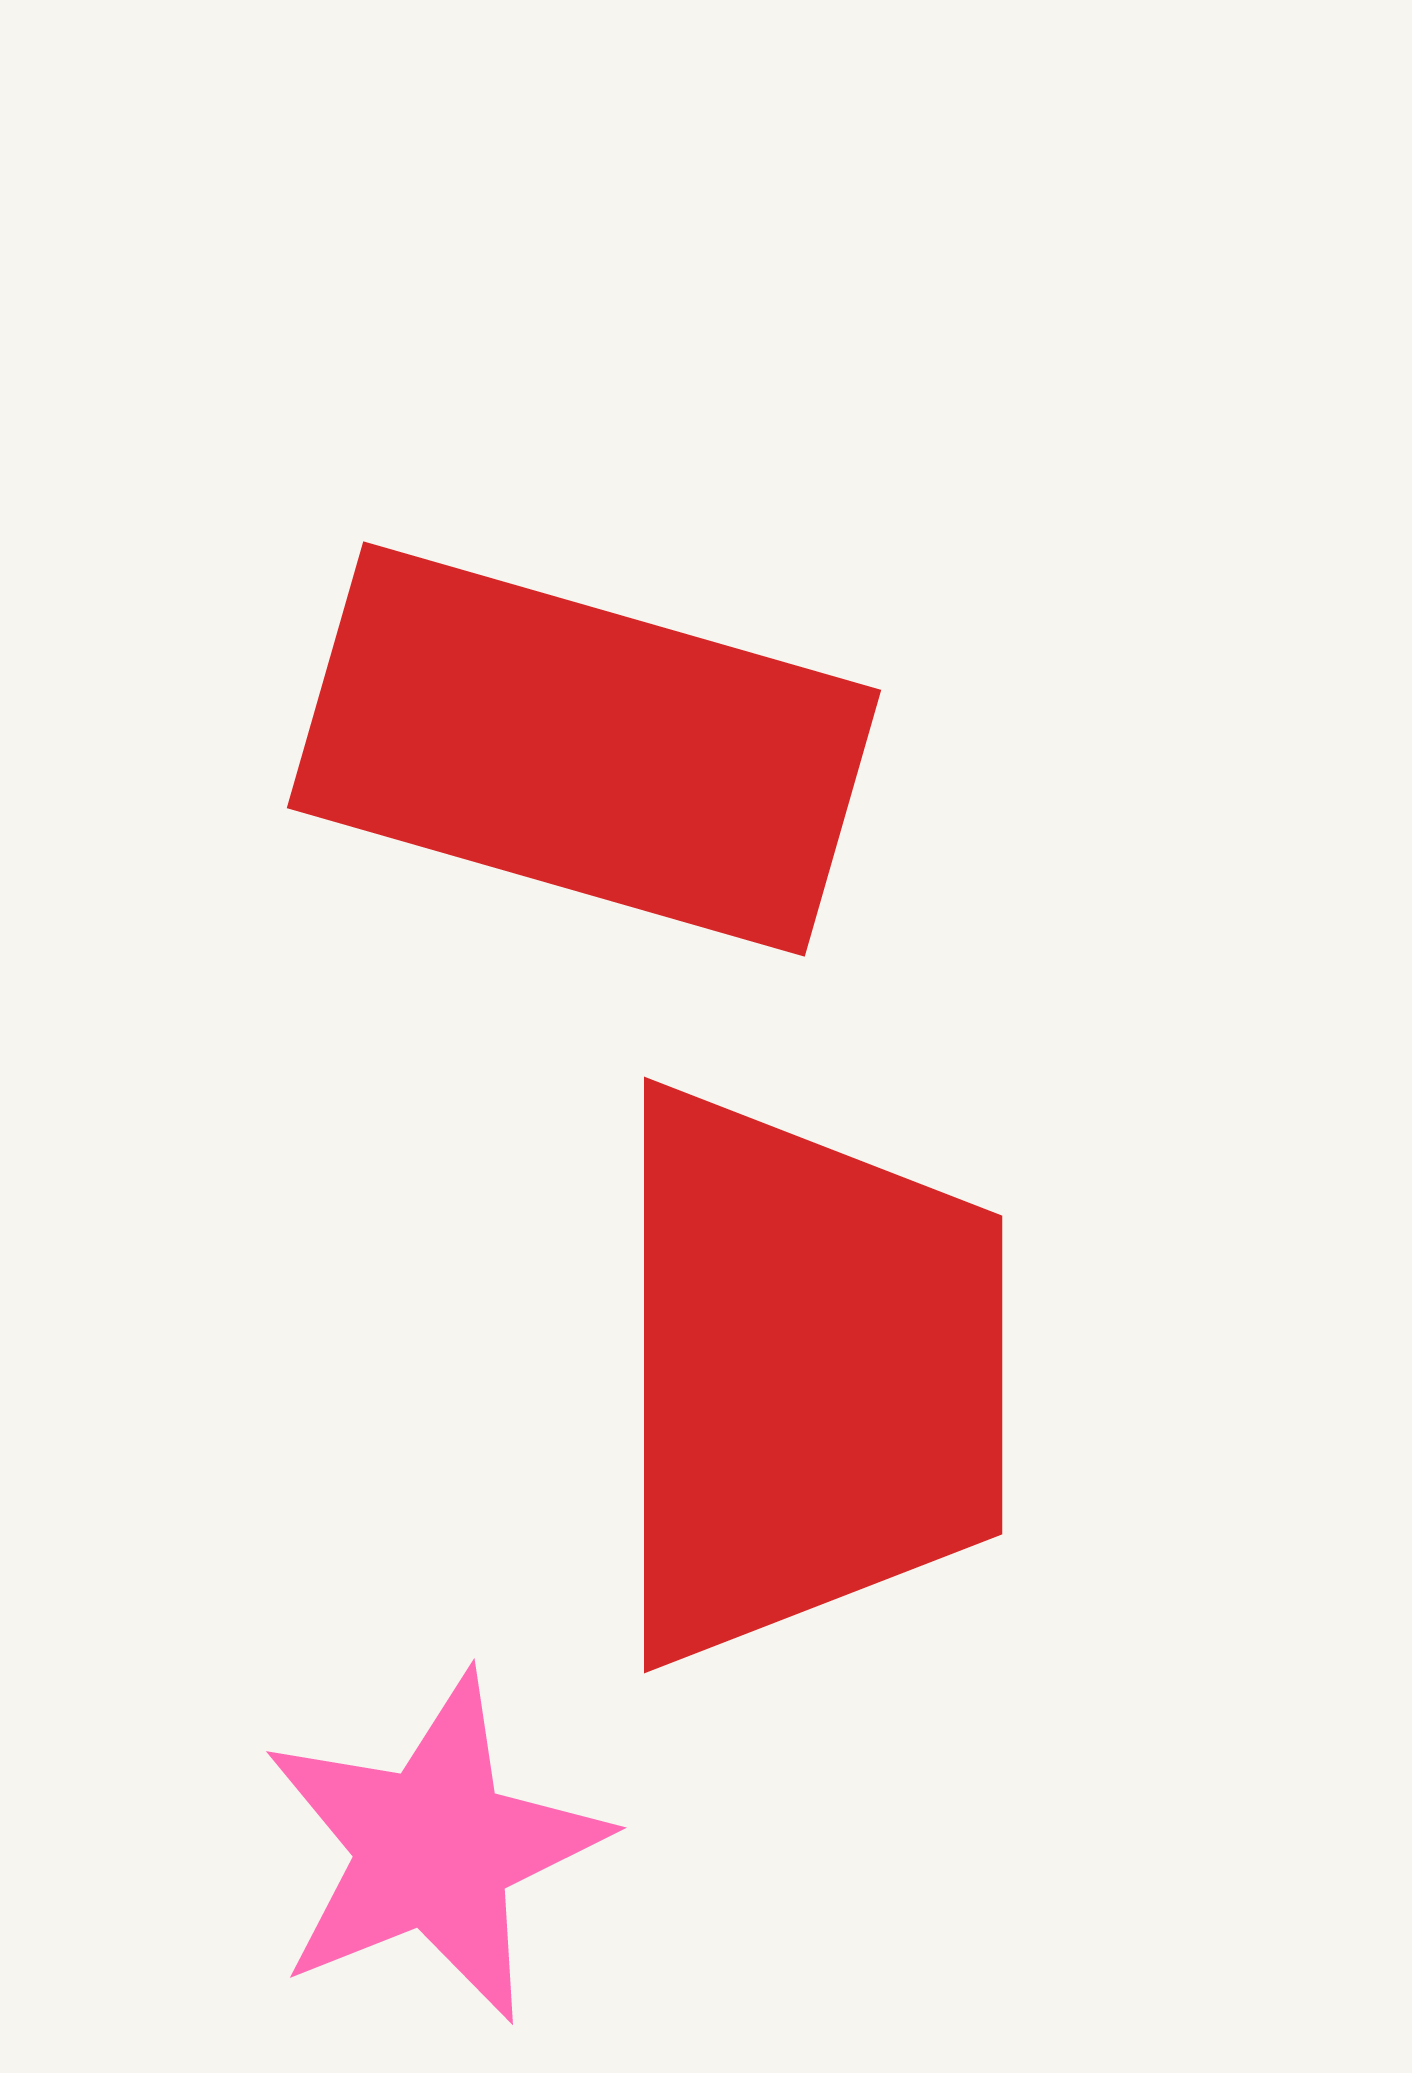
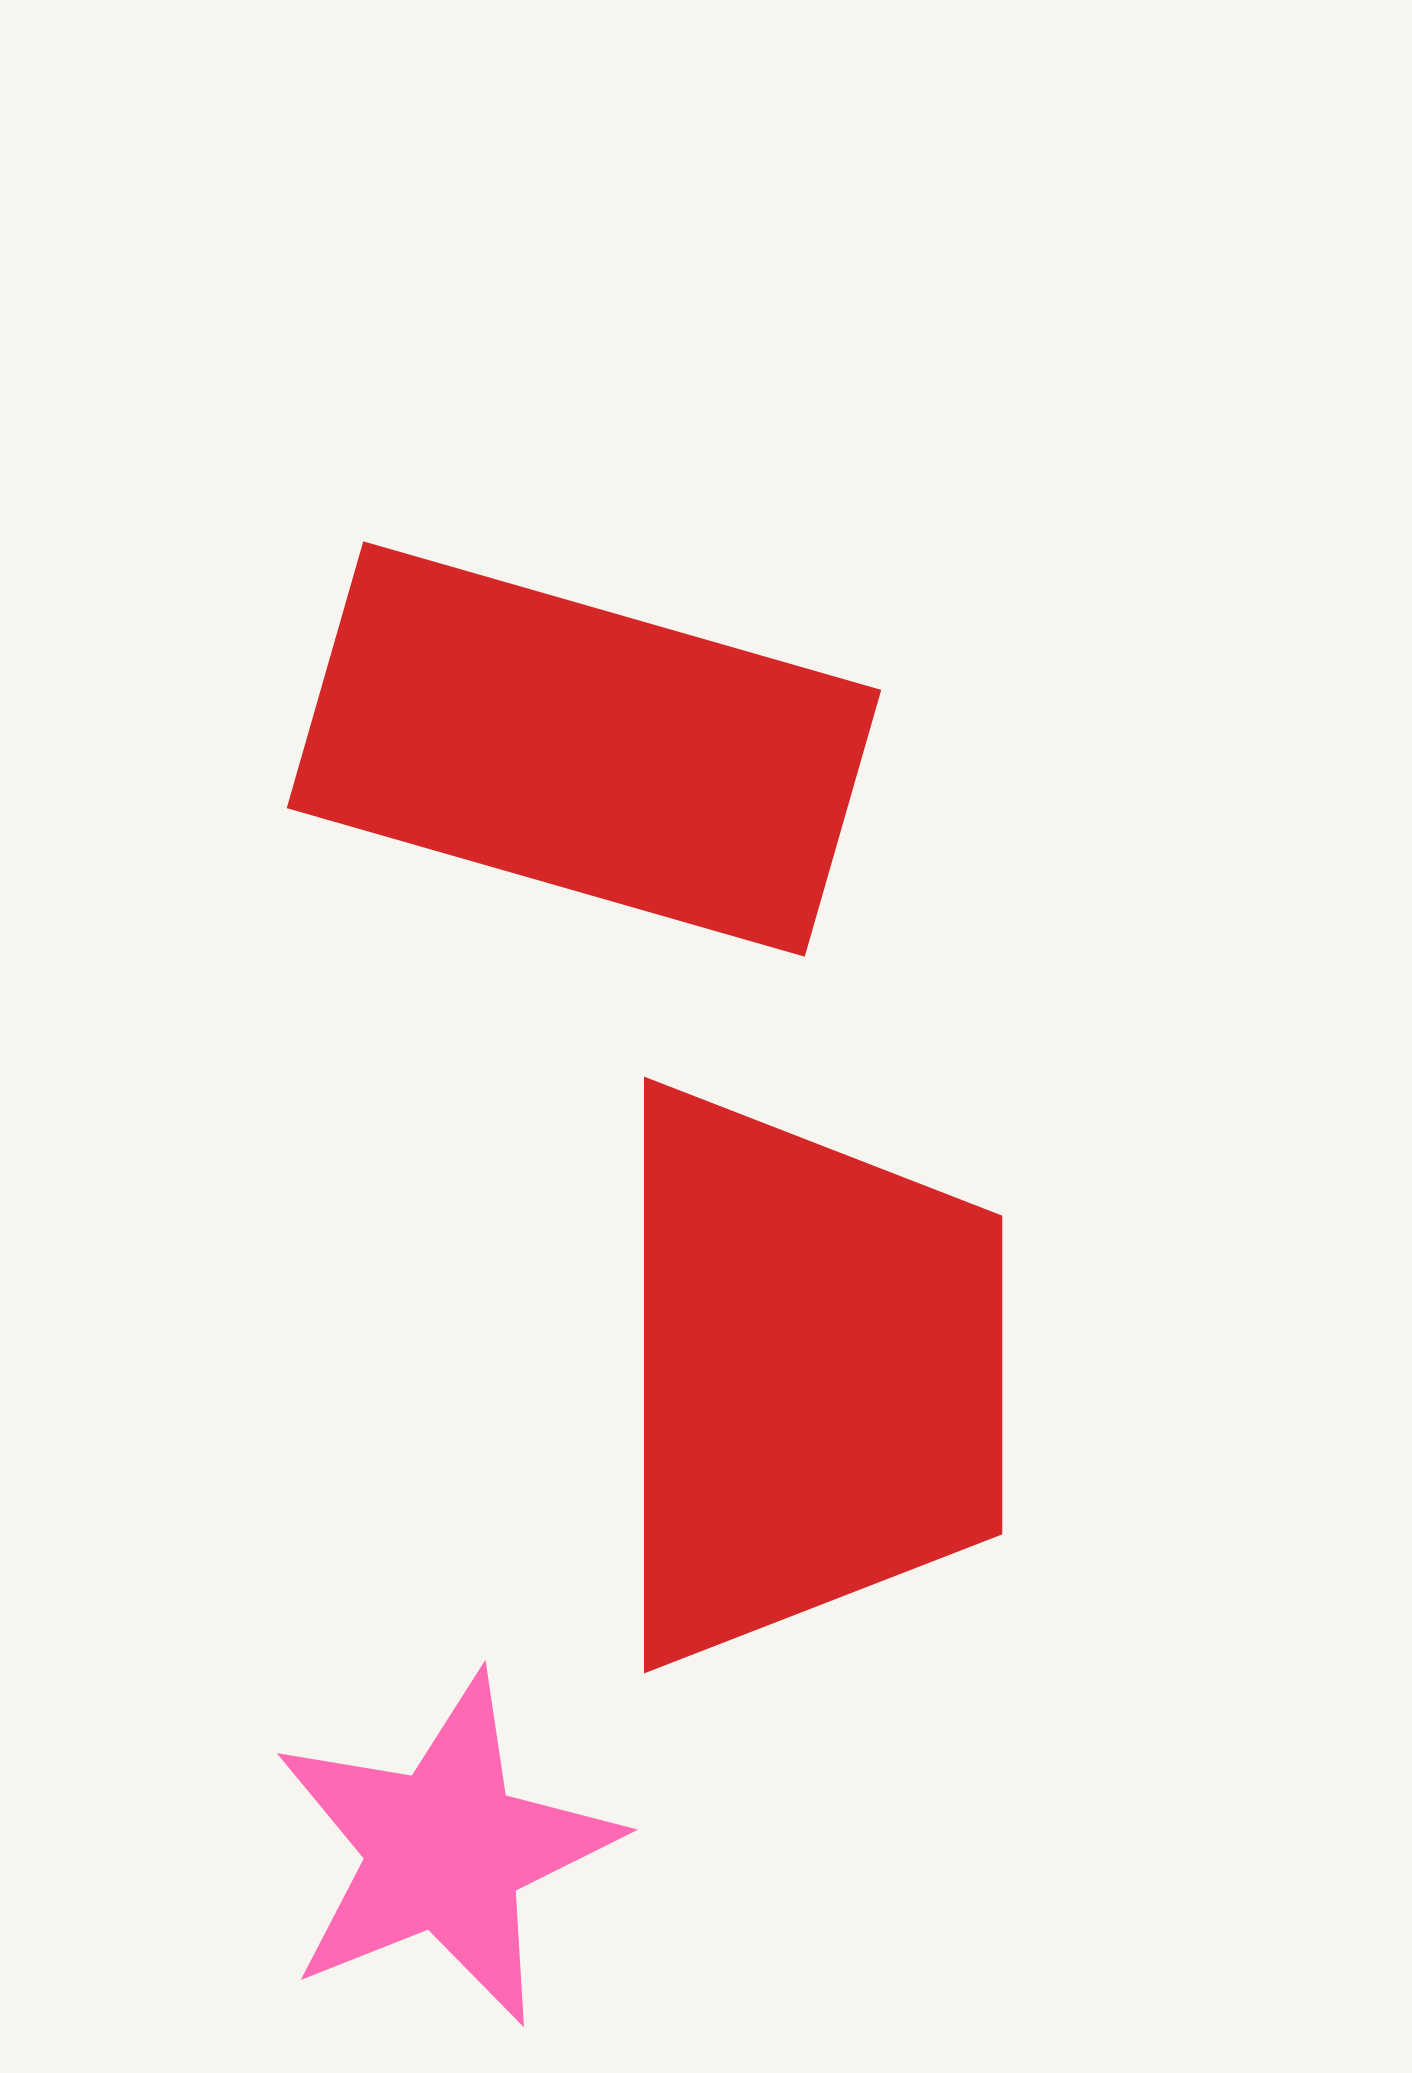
pink star: moved 11 px right, 2 px down
